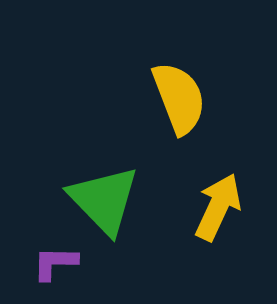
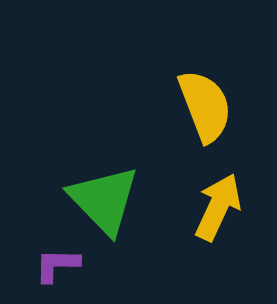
yellow semicircle: moved 26 px right, 8 px down
purple L-shape: moved 2 px right, 2 px down
